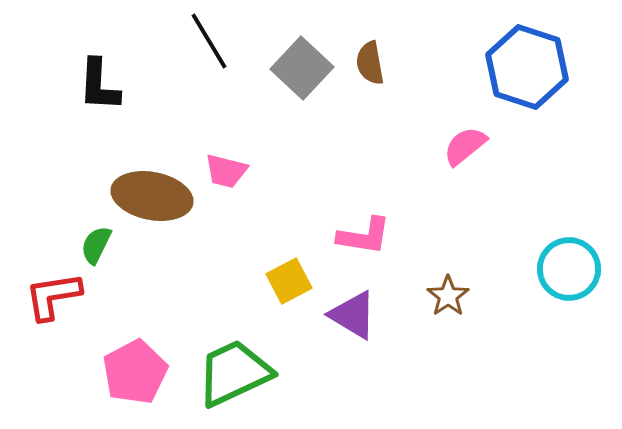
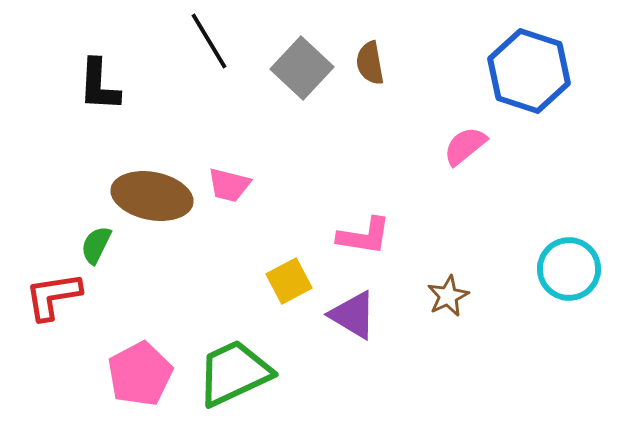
blue hexagon: moved 2 px right, 4 px down
pink trapezoid: moved 3 px right, 14 px down
brown star: rotated 9 degrees clockwise
pink pentagon: moved 5 px right, 2 px down
